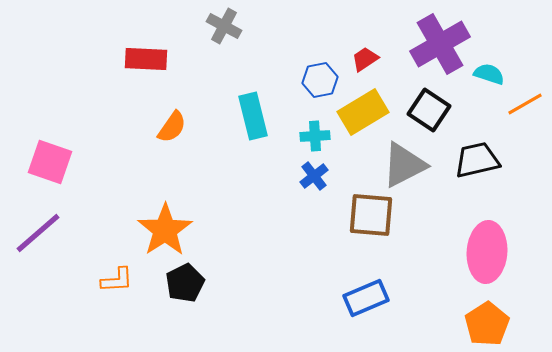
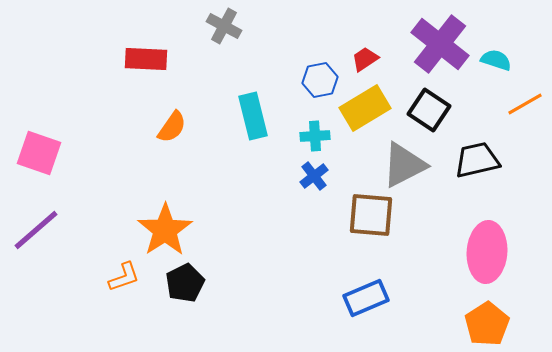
purple cross: rotated 22 degrees counterclockwise
cyan semicircle: moved 7 px right, 14 px up
yellow rectangle: moved 2 px right, 4 px up
pink square: moved 11 px left, 9 px up
purple line: moved 2 px left, 3 px up
orange L-shape: moved 7 px right, 3 px up; rotated 16 degrees counterclockwise
